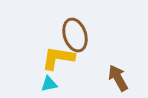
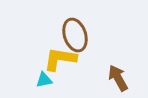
yellow L-shape: moved 2 px right, 1 px down
cyan triangle: moved 5 px left, 4 px up
